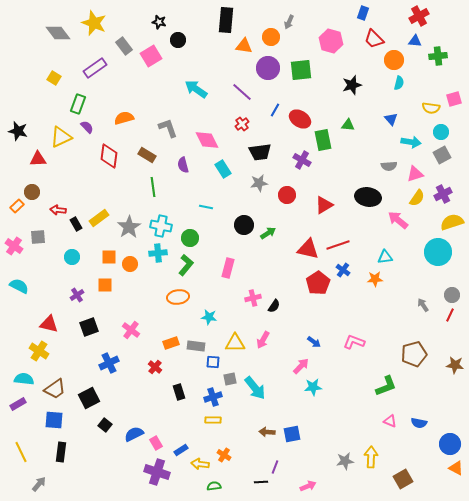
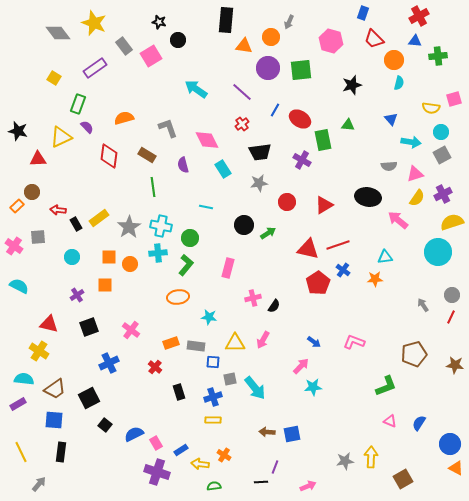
red circle at (287, 195): moved 7 px down
red line at (450, 315): moved 1 px right, 2 px down
blue semicircle at (419, 423): rotated 112 degrees clockwise
